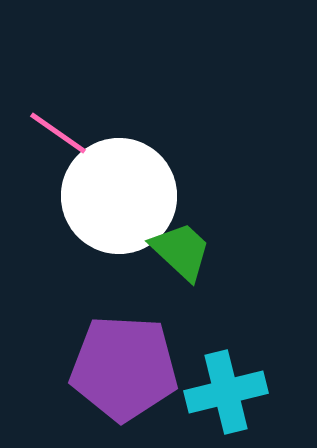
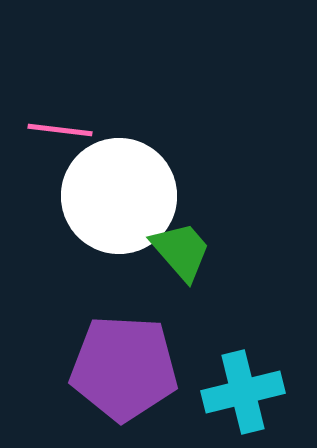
pink line: moved 2 px right, 3 px up; rotated 28 degrees counterclockwise
green trapezoid: rotated 6 degrees clockwise
cyan cross: moved 17 px right
